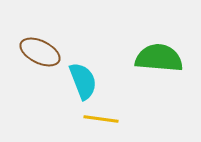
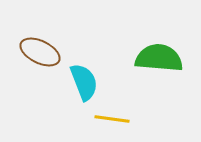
cyan semicircle: moved 1 px right, 1 px down
yellow line: moved 11 px right
